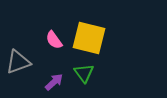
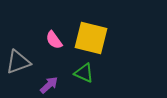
yellow square: moved 2 px right
green triangle: rotated 30 degrees counterclockwise
purple arrow: moved 5 px left, 3 px down
